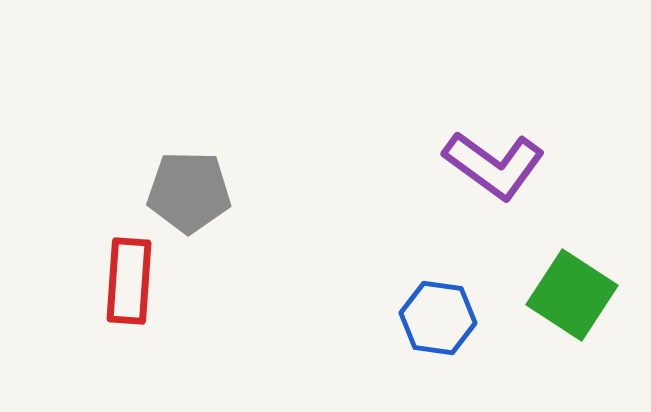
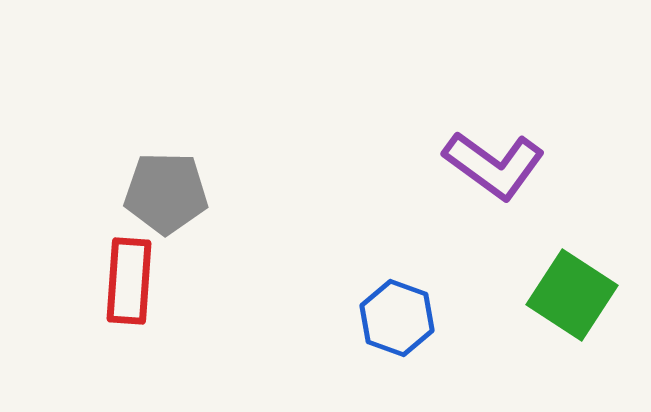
gray pentagon: moved 23 px left, 1 px down
blue hexagon: moved 41 px left; rotated 12 degrees clockwise
